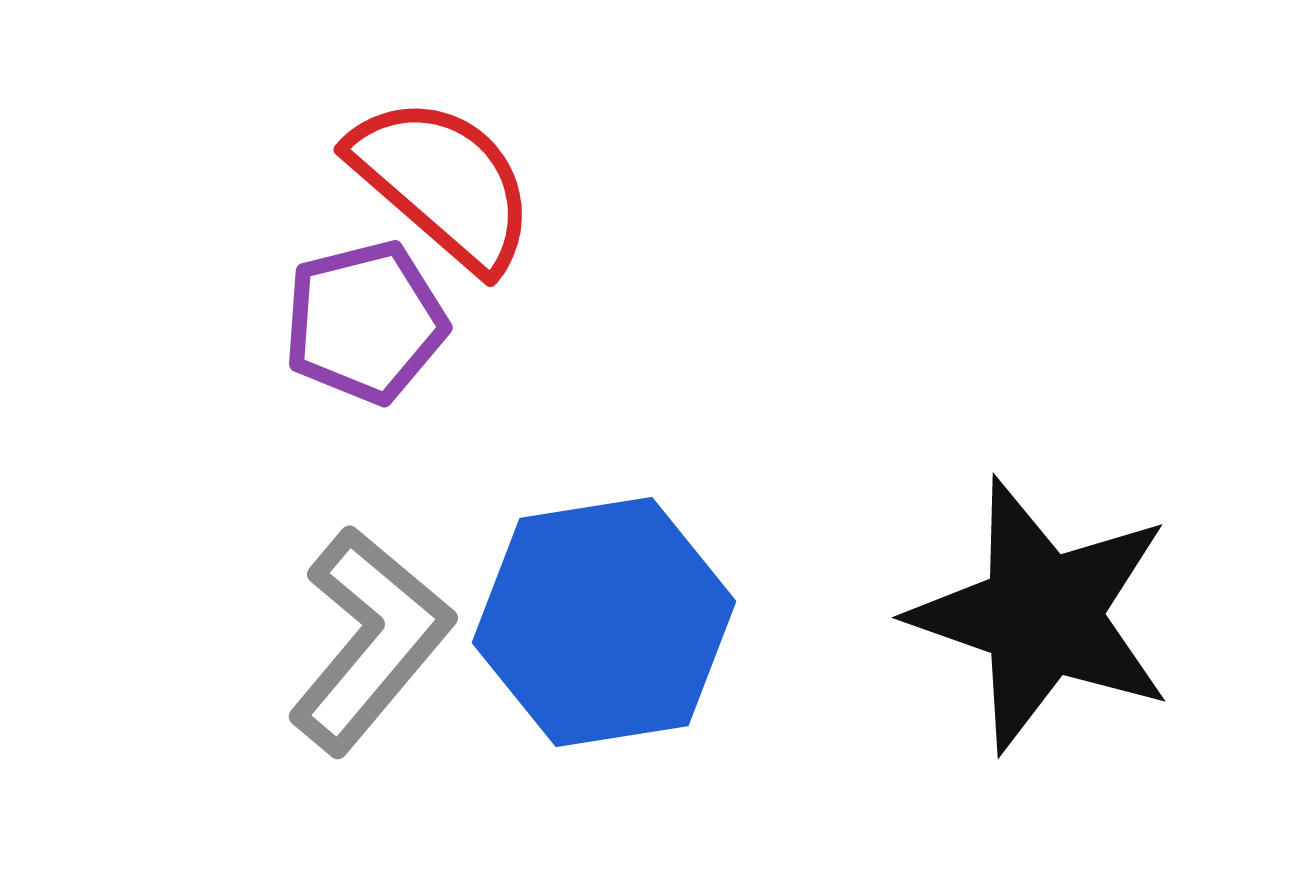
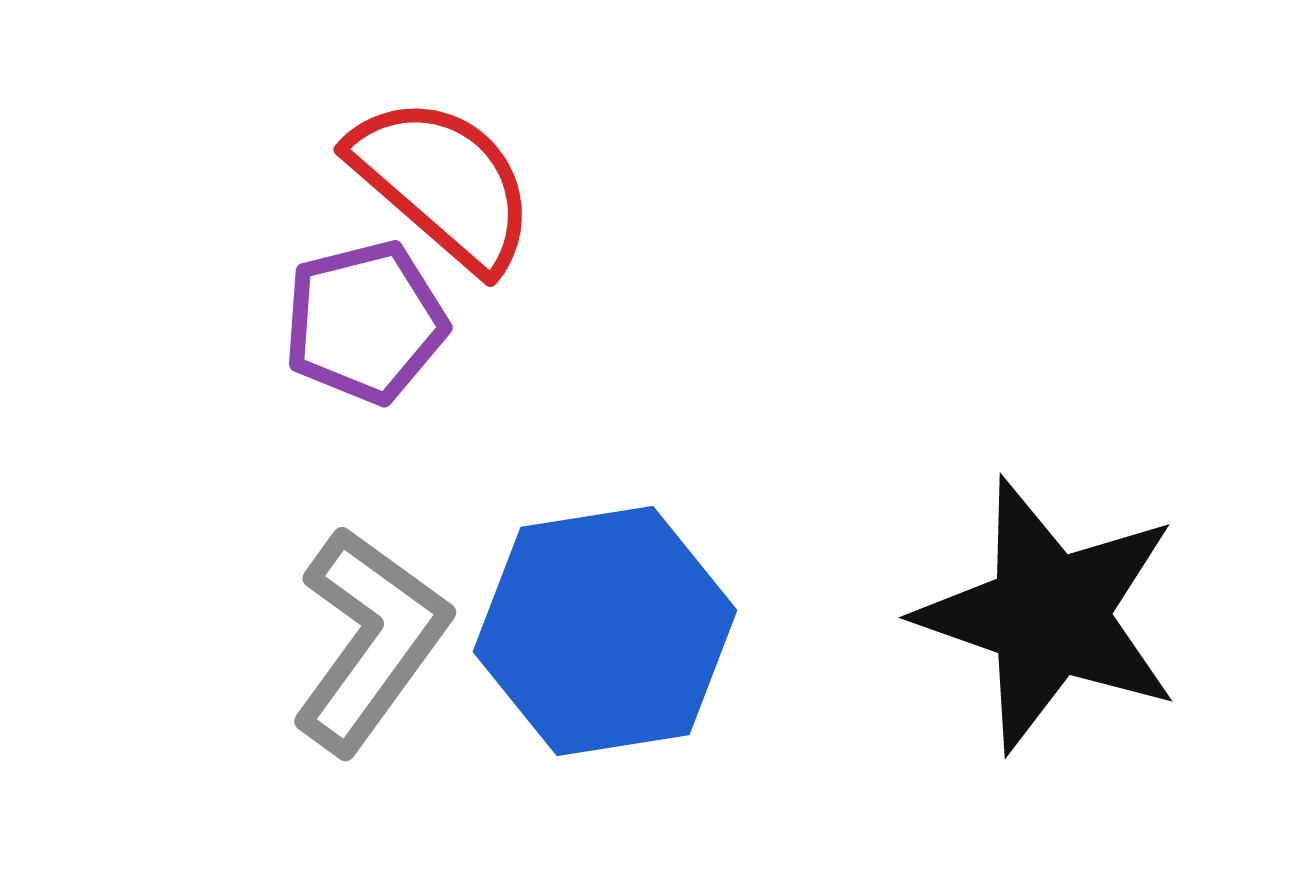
black star: moved 7 px right
blue hexagon: moved 1 px right, 9 px down
gray L-shape: rotated 4 degrees counterclockwise
